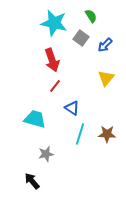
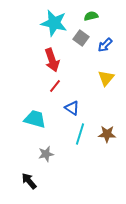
green semicircle: rotated 72 degrees counterclockwise
black arrow: moved 3 px left
